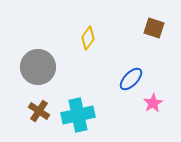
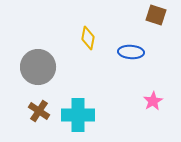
brown square: moved 2 px right, 13 px up
yellow diamond: rotated 25 degrees counterclockwise
blue ellipse: moved 27 px up; rotated 50 degrees clockwise
pink star: moved 2 px up
cyan cross: rotated 12 degrees clockwise
